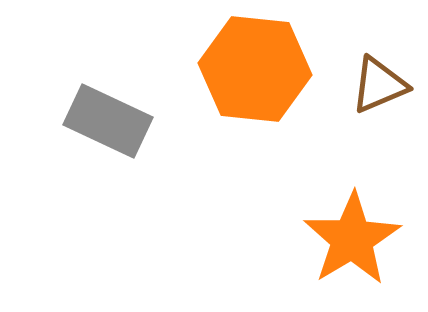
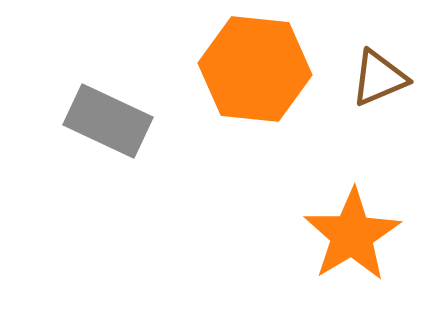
brown triangle: moved 7 px up
orange star: moved 4 px up
